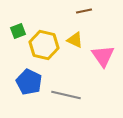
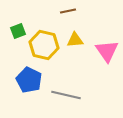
brown line: moved 16 px left
yellow triangle: rotated 30 degrees counterclockwise
pink triangle: moved 4 px right, 5 px up
blue pentagon: moved 2 px up
